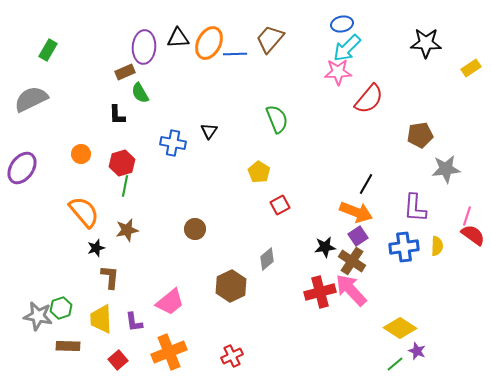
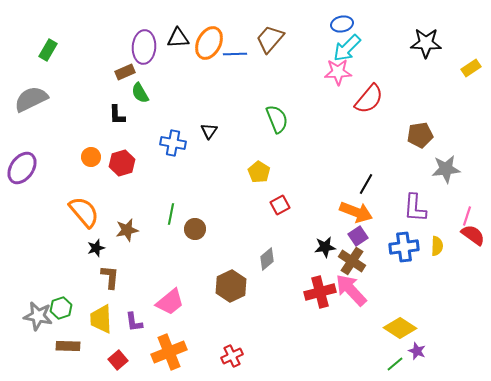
orange circle at (81, 154): moved 10 px right, 3 px down
green line at (125, 186): moved 46 px right, 28 px down
